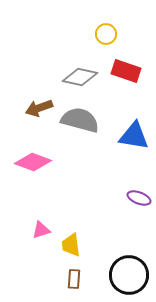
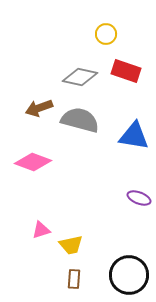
yellow trapezoid: rotated 95 degrees counterclockwise
